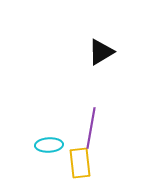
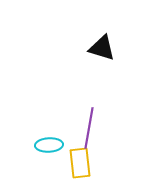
black triangle: moved 1 px right, 4 px up; rotated 48 degrees clockwise
purple line: moved 2 px left
